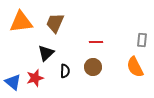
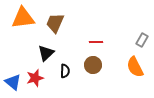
orange triangle: moved 2 px right, 4 px up
gray rectangle: rotated 24 degrees clockwise
brown circle: moved 2 px up
